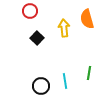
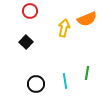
orange semicircle: rotated 96 degrees counterclockwise
yellow arrow: rotated 18 degrees clockwise
black square: moved 11 px left, 4 px down
green line: moved 2 px left
black circle: moved 5 px left, 2 px up
